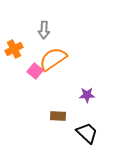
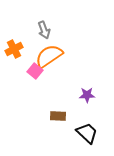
gray arrow: rotated 24 degrees counterclockwise
orange semicircle: moved 4 px left, 3 px up
